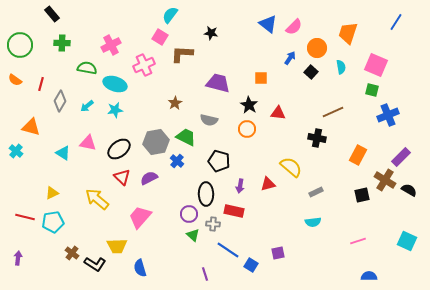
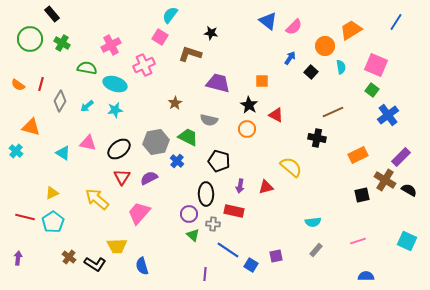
blue triangle at (268, 24): moved 3 px up
orange trapezoid at (348, 33): moved 3 px right, 3 px up; rotated 40 degrees clockwise
green cross at (62, 43): rotated 28 degrees clockwise
green circle at (20, 45): moved 10 px right, 6 px up
orange circle at (317, 48): moved 8 px right, 2 px up
brown L-shape at (182, 54): moved 8 px right; rotated 15 degrees clockwise
orange square at (261, 78): moved 1 px right, 3 px down
orange semicircle at (15, 80): moved 3 px right, 5 px down
green square at (372, 90): rotated 24 degrees clockwise
red triangle at (278, 113): moved 2 px left, 2 px down; rotated 21 degrees clockwise
blue cross at (388, 115): rotated 15 degrees counterclockwise
green trapezoid at (186, 137): moved 2 px right
orange rectangle at (358, 155): rotated 36 degrees clockwise
red triangle at (122, 177): rotated 18 degrees clockwise
red triangle at (268, 184): moved 2 px left, 3 px down
gray rectangle at (316, 192): moved 58 px down; rotated 24 degrees counterclockwise
pink trapezoid at (140, 217): moved 1 px left, 4 px up
cyan pentagon at (53, 222): rotated 25 degrees counterclockwise
brown cross at (72, 253): moved 3 px left, 4 px down
purple square at (278, 253): moved 2 px left, 3 px down
blue semicircle at (140, 268): moved 2 px right, 2 px up
purple line at (205, 274): rotated 24 degrees clockwise
blue semicircle at (369, 276): moved 3 px left
